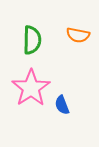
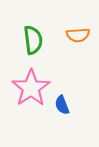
orange semicircle: rotated 15 degrees counterclockwise
green semicircle: moved 1 px right; rotated 8 degrees counterclockwise
